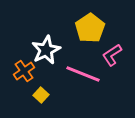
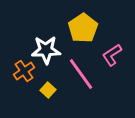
yellow pentagon: moved 7 px left
white star: rotated 24 degrees clockwise
pink line: moved 2 px left; rotated 32 degrees clockwise
yellow square: moved 7 px right, 5 px up
